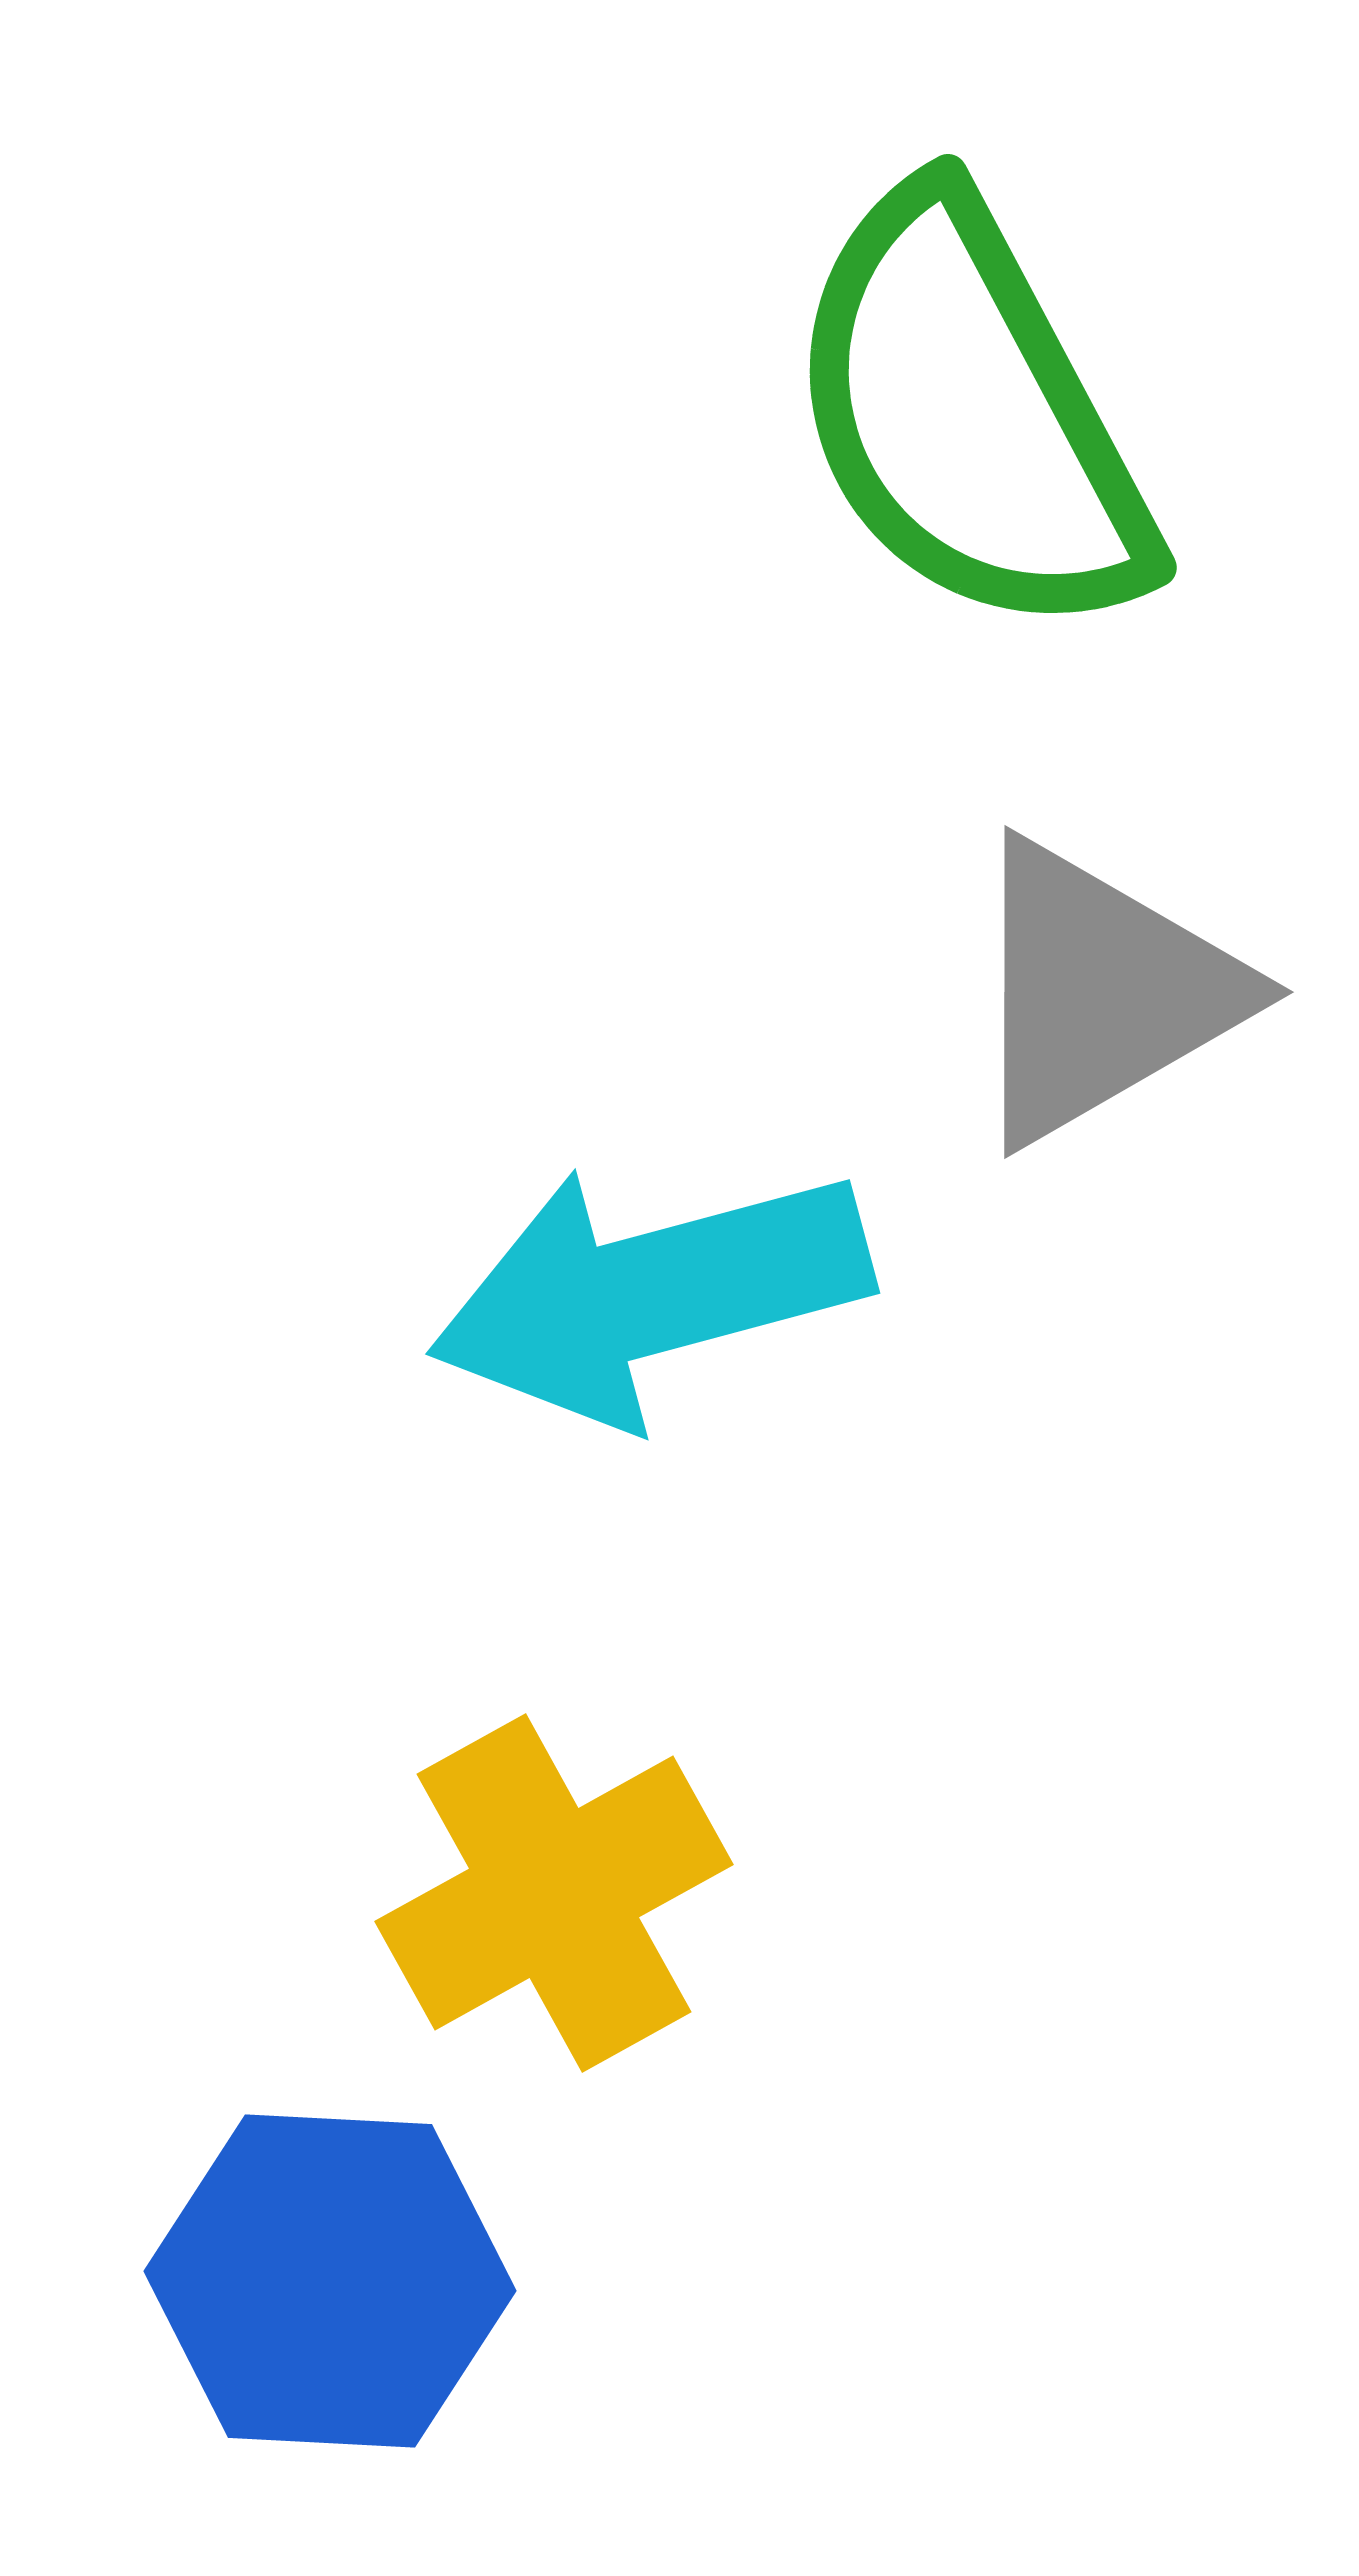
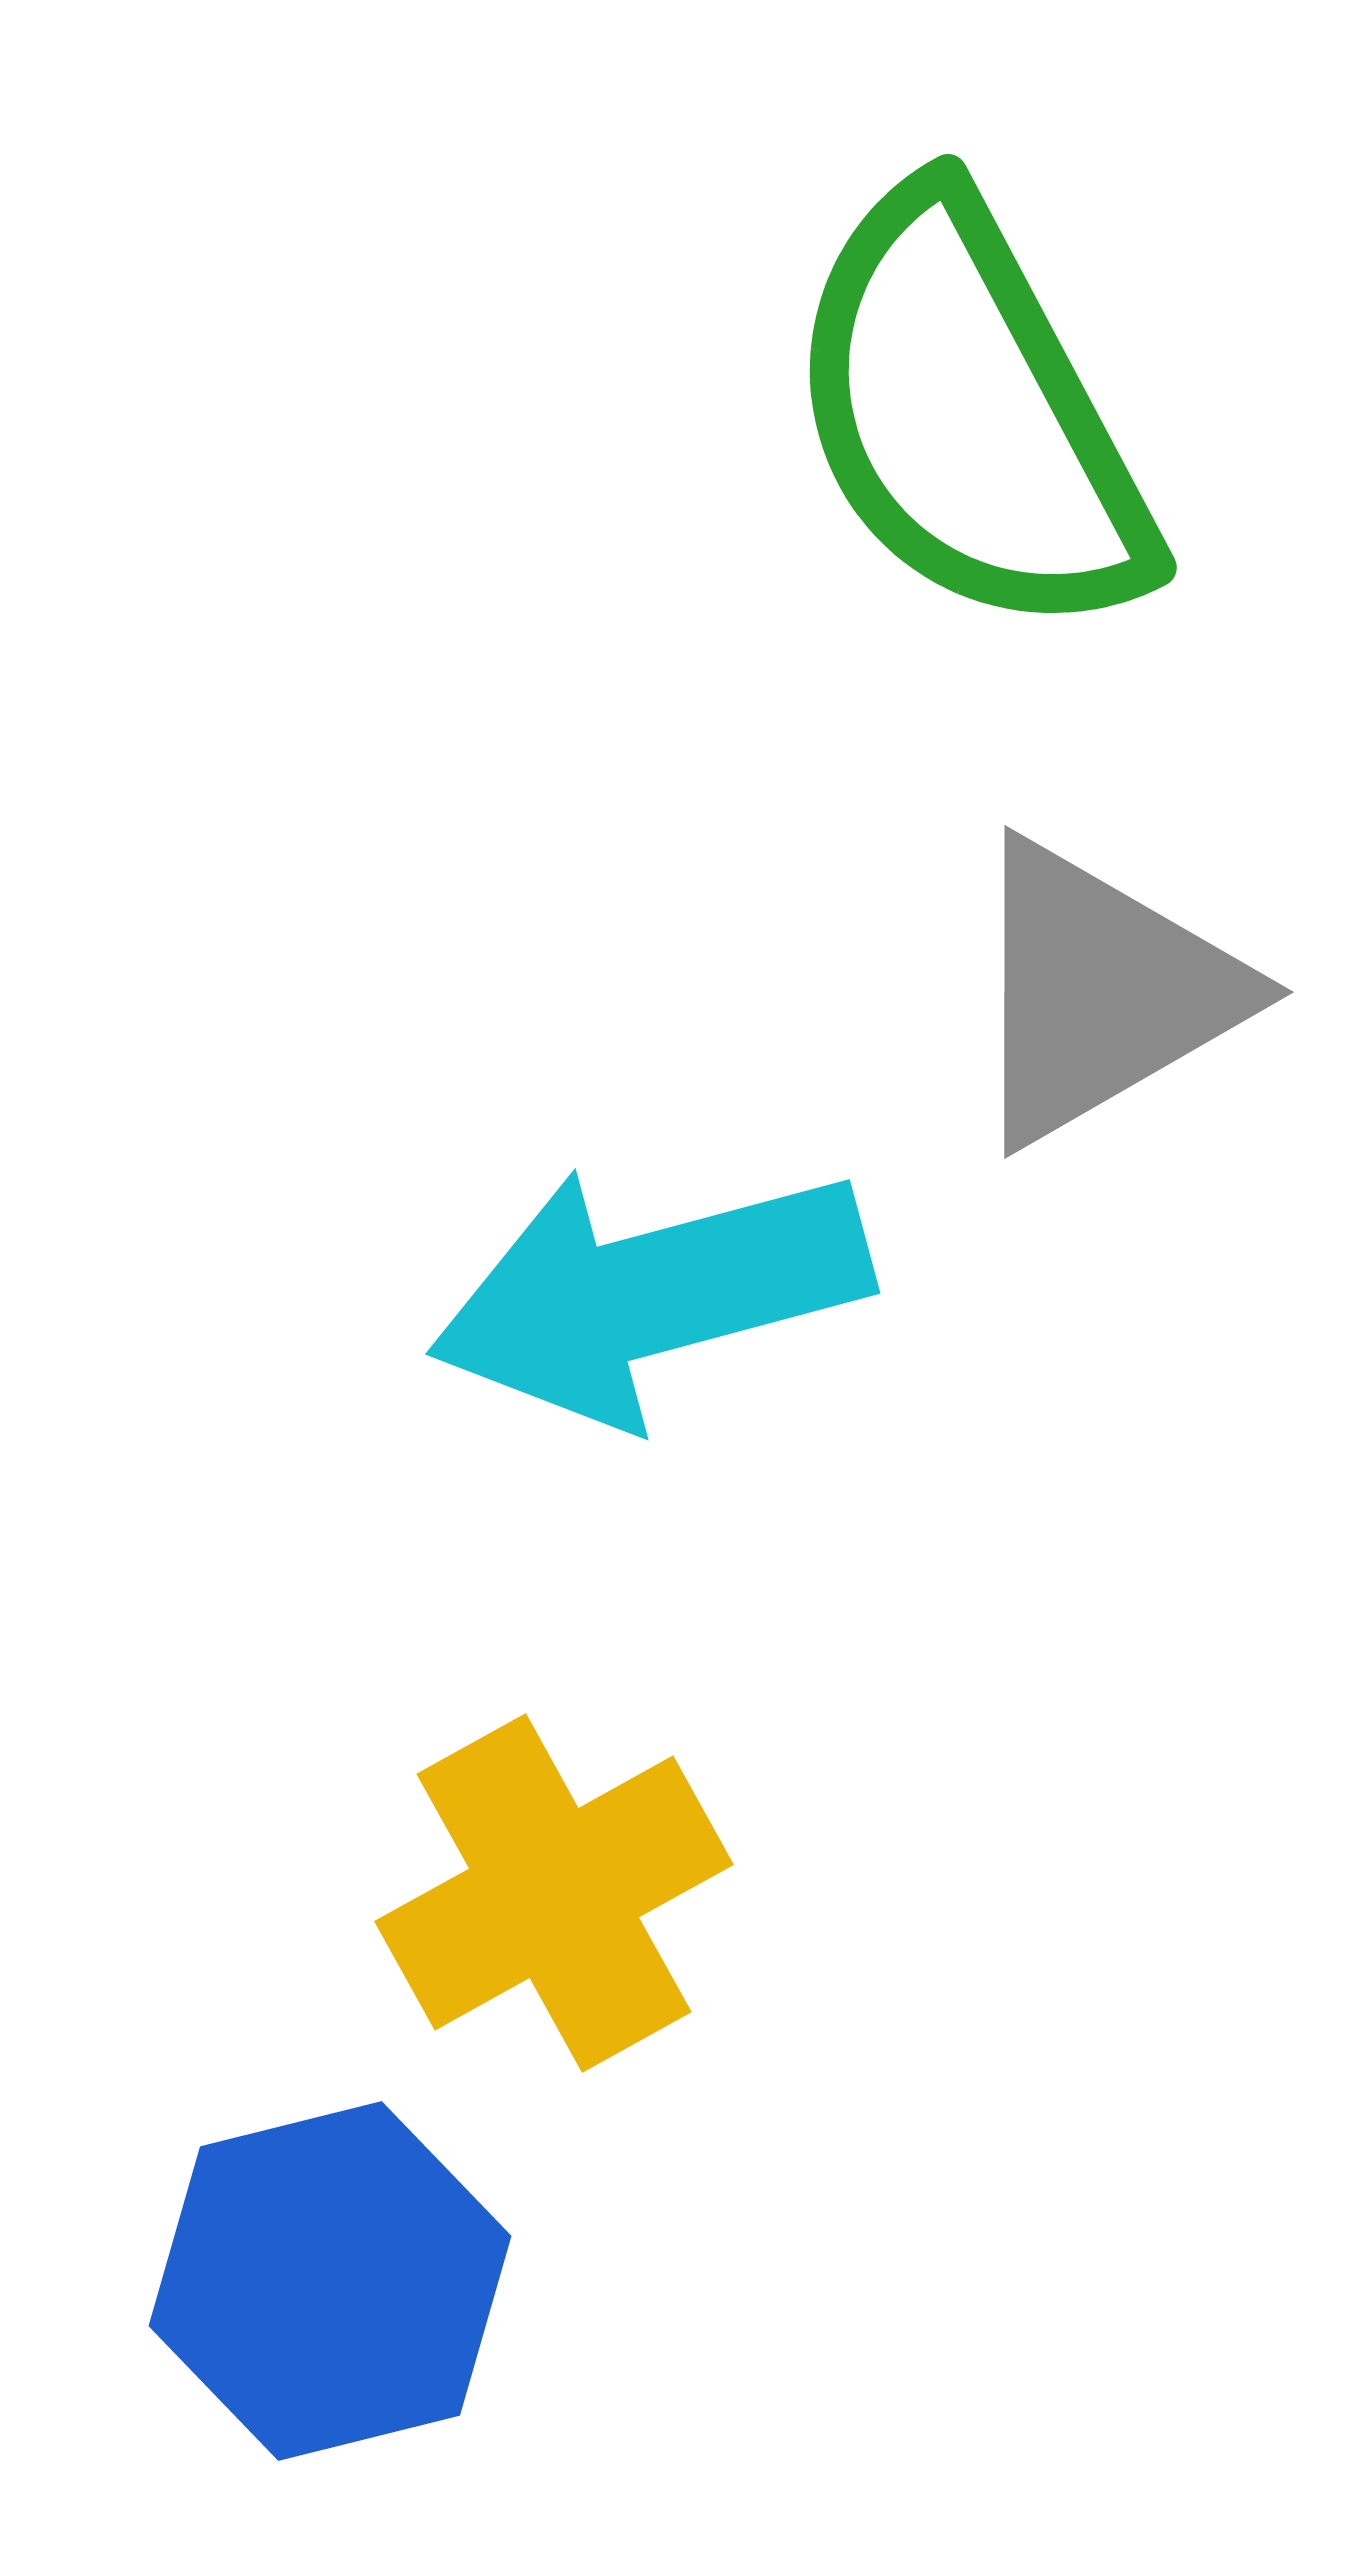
blue hexagon: rotated 17 degrees counterclockwise
